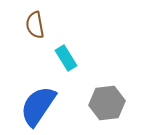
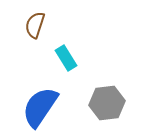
brown semicircle: rotated 28 degrees clockwise
blue semicircle: moved 2 px right, 1 px down
